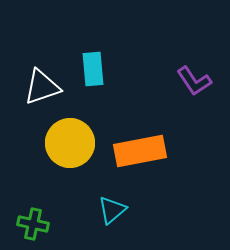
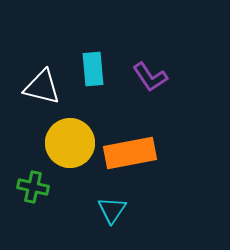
purple L-shape: moved 44 px left, 4 px up
white triangle: rotated 33 degrees clockwise
orange rectangle: moved 10 px left, 2 px down
cyan triangle: rotated 16 degrees counterclockwise
green cross: moved 37 px up
